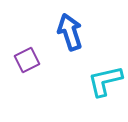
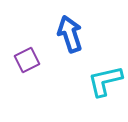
blue arrow: moved 2 px down
